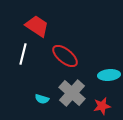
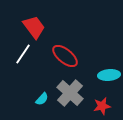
red trapezoid: moved 3 px left, 1 px down; rotated 20 degrees clockwise
white line: rotated 20 degrees clockwise
gray cross: moved 2 px left
cyan semicircle: rotated 64 degrees counterclockwise
